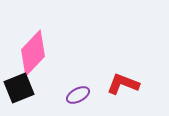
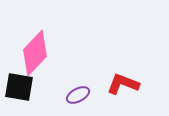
pink diamond: moved 2 px right
black square: moved 1 px up; rotated 32 degrees clockwise
